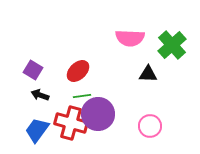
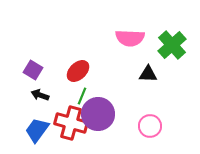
green line: rotated 60 degrees counterclockwise
